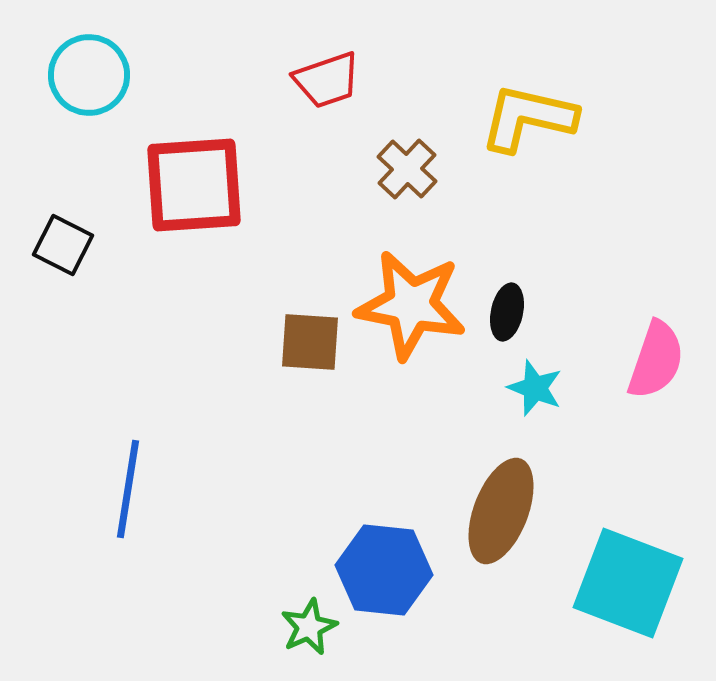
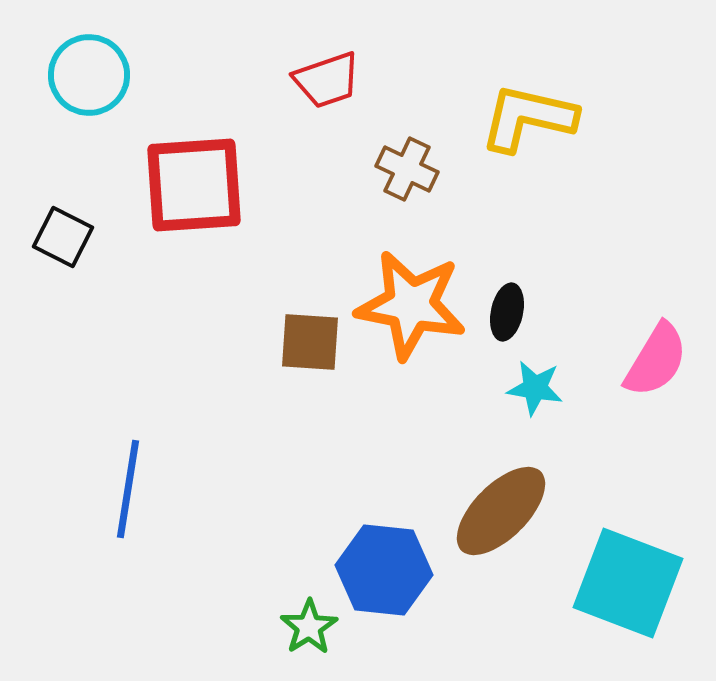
brown cross: rotated 18 degrees counterclockwise
black square: moved 8 px up
pink semicircle: rotated 12 degrees clockwise
cyan star: rotated 12 degrees counterclockwise
brown ellipse: rotated 24 degrees clockwise
green star: rotated 8 degrees counterclockwise
